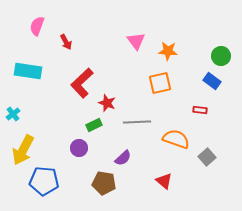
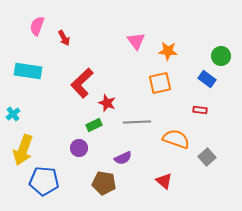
red arrow: moved 2 px left, 4 px up
blue rectangle: moved 5 px left, 2 px up
yellow arrow: rotated 8 degrees counterclockwise
purple semicircle: rotated 18 degrees clockwise
